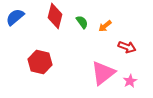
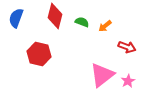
blue semicircle: moved 1 px right, 1 px down; rotated 30 degrees counterclockwise
green semicircle: rotated 32 degrees counterclockwise
red hexagon: moved 1 px left, 8 px up
pink triangle: moved 1 px left, 2 px down
pink star: moved 2 px left
